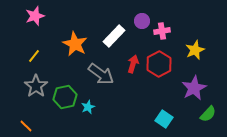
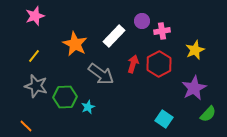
gray star: rotated 20 degrees counterclockwise
green hexagon: rotated 10 degrees clockwise
